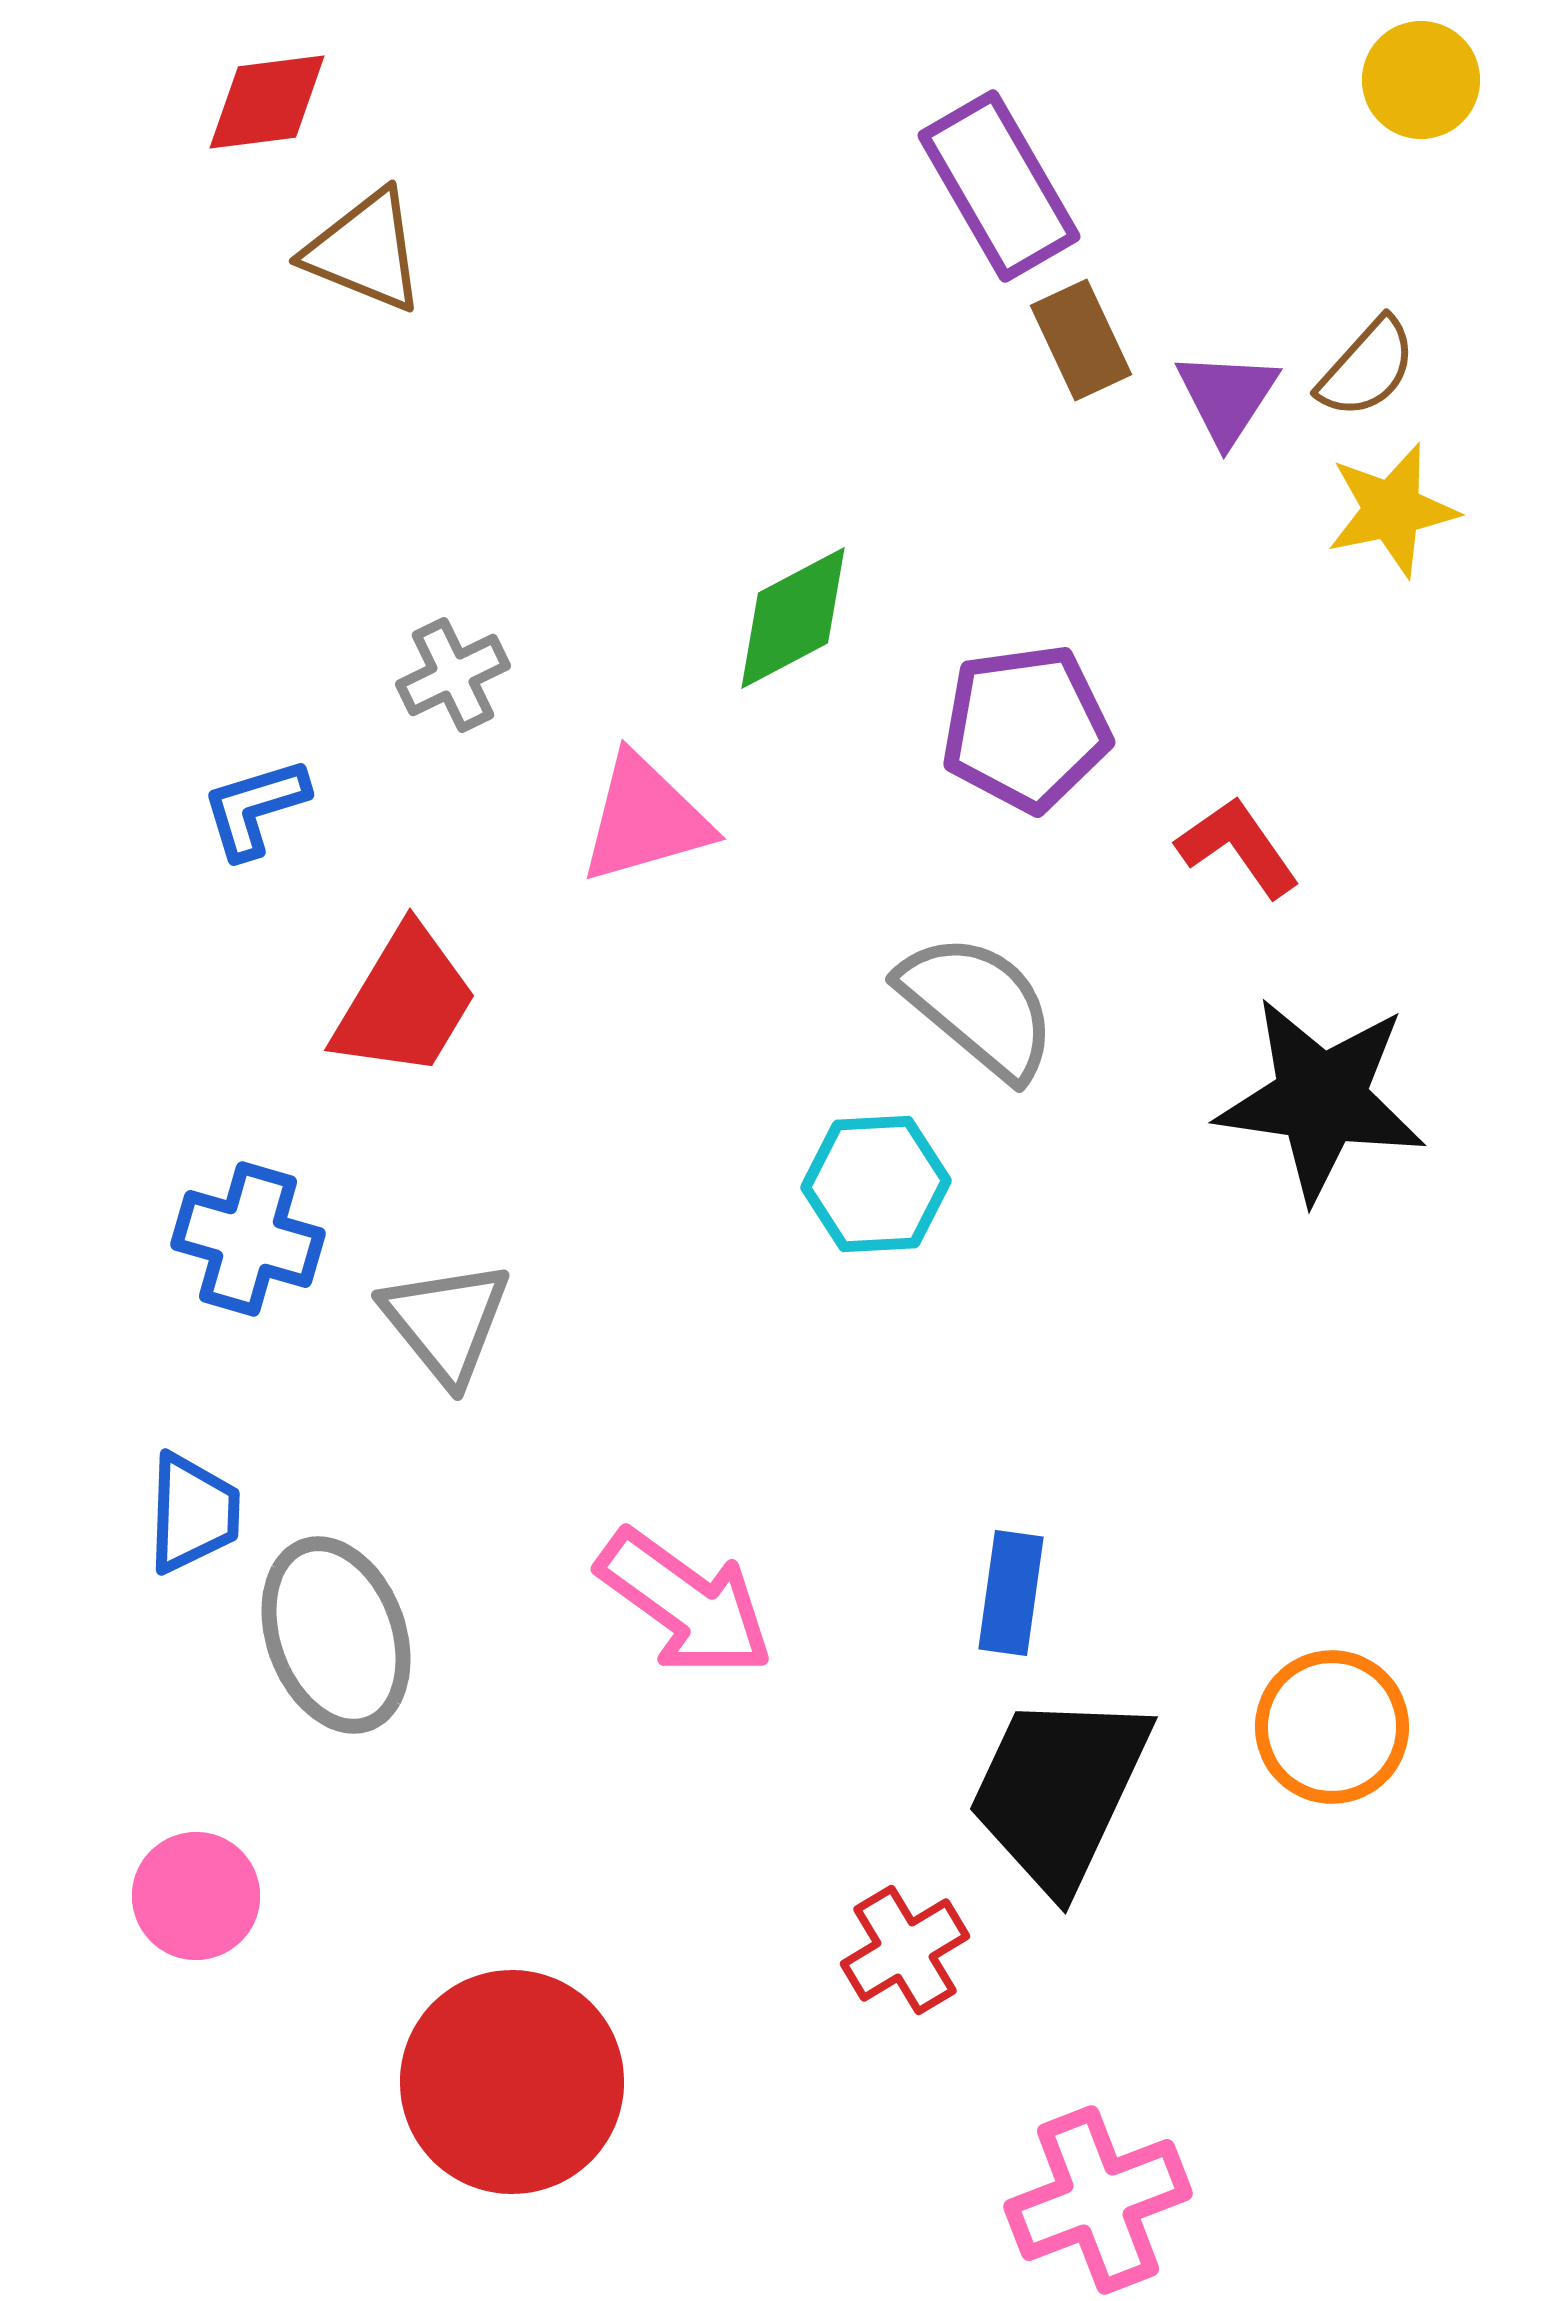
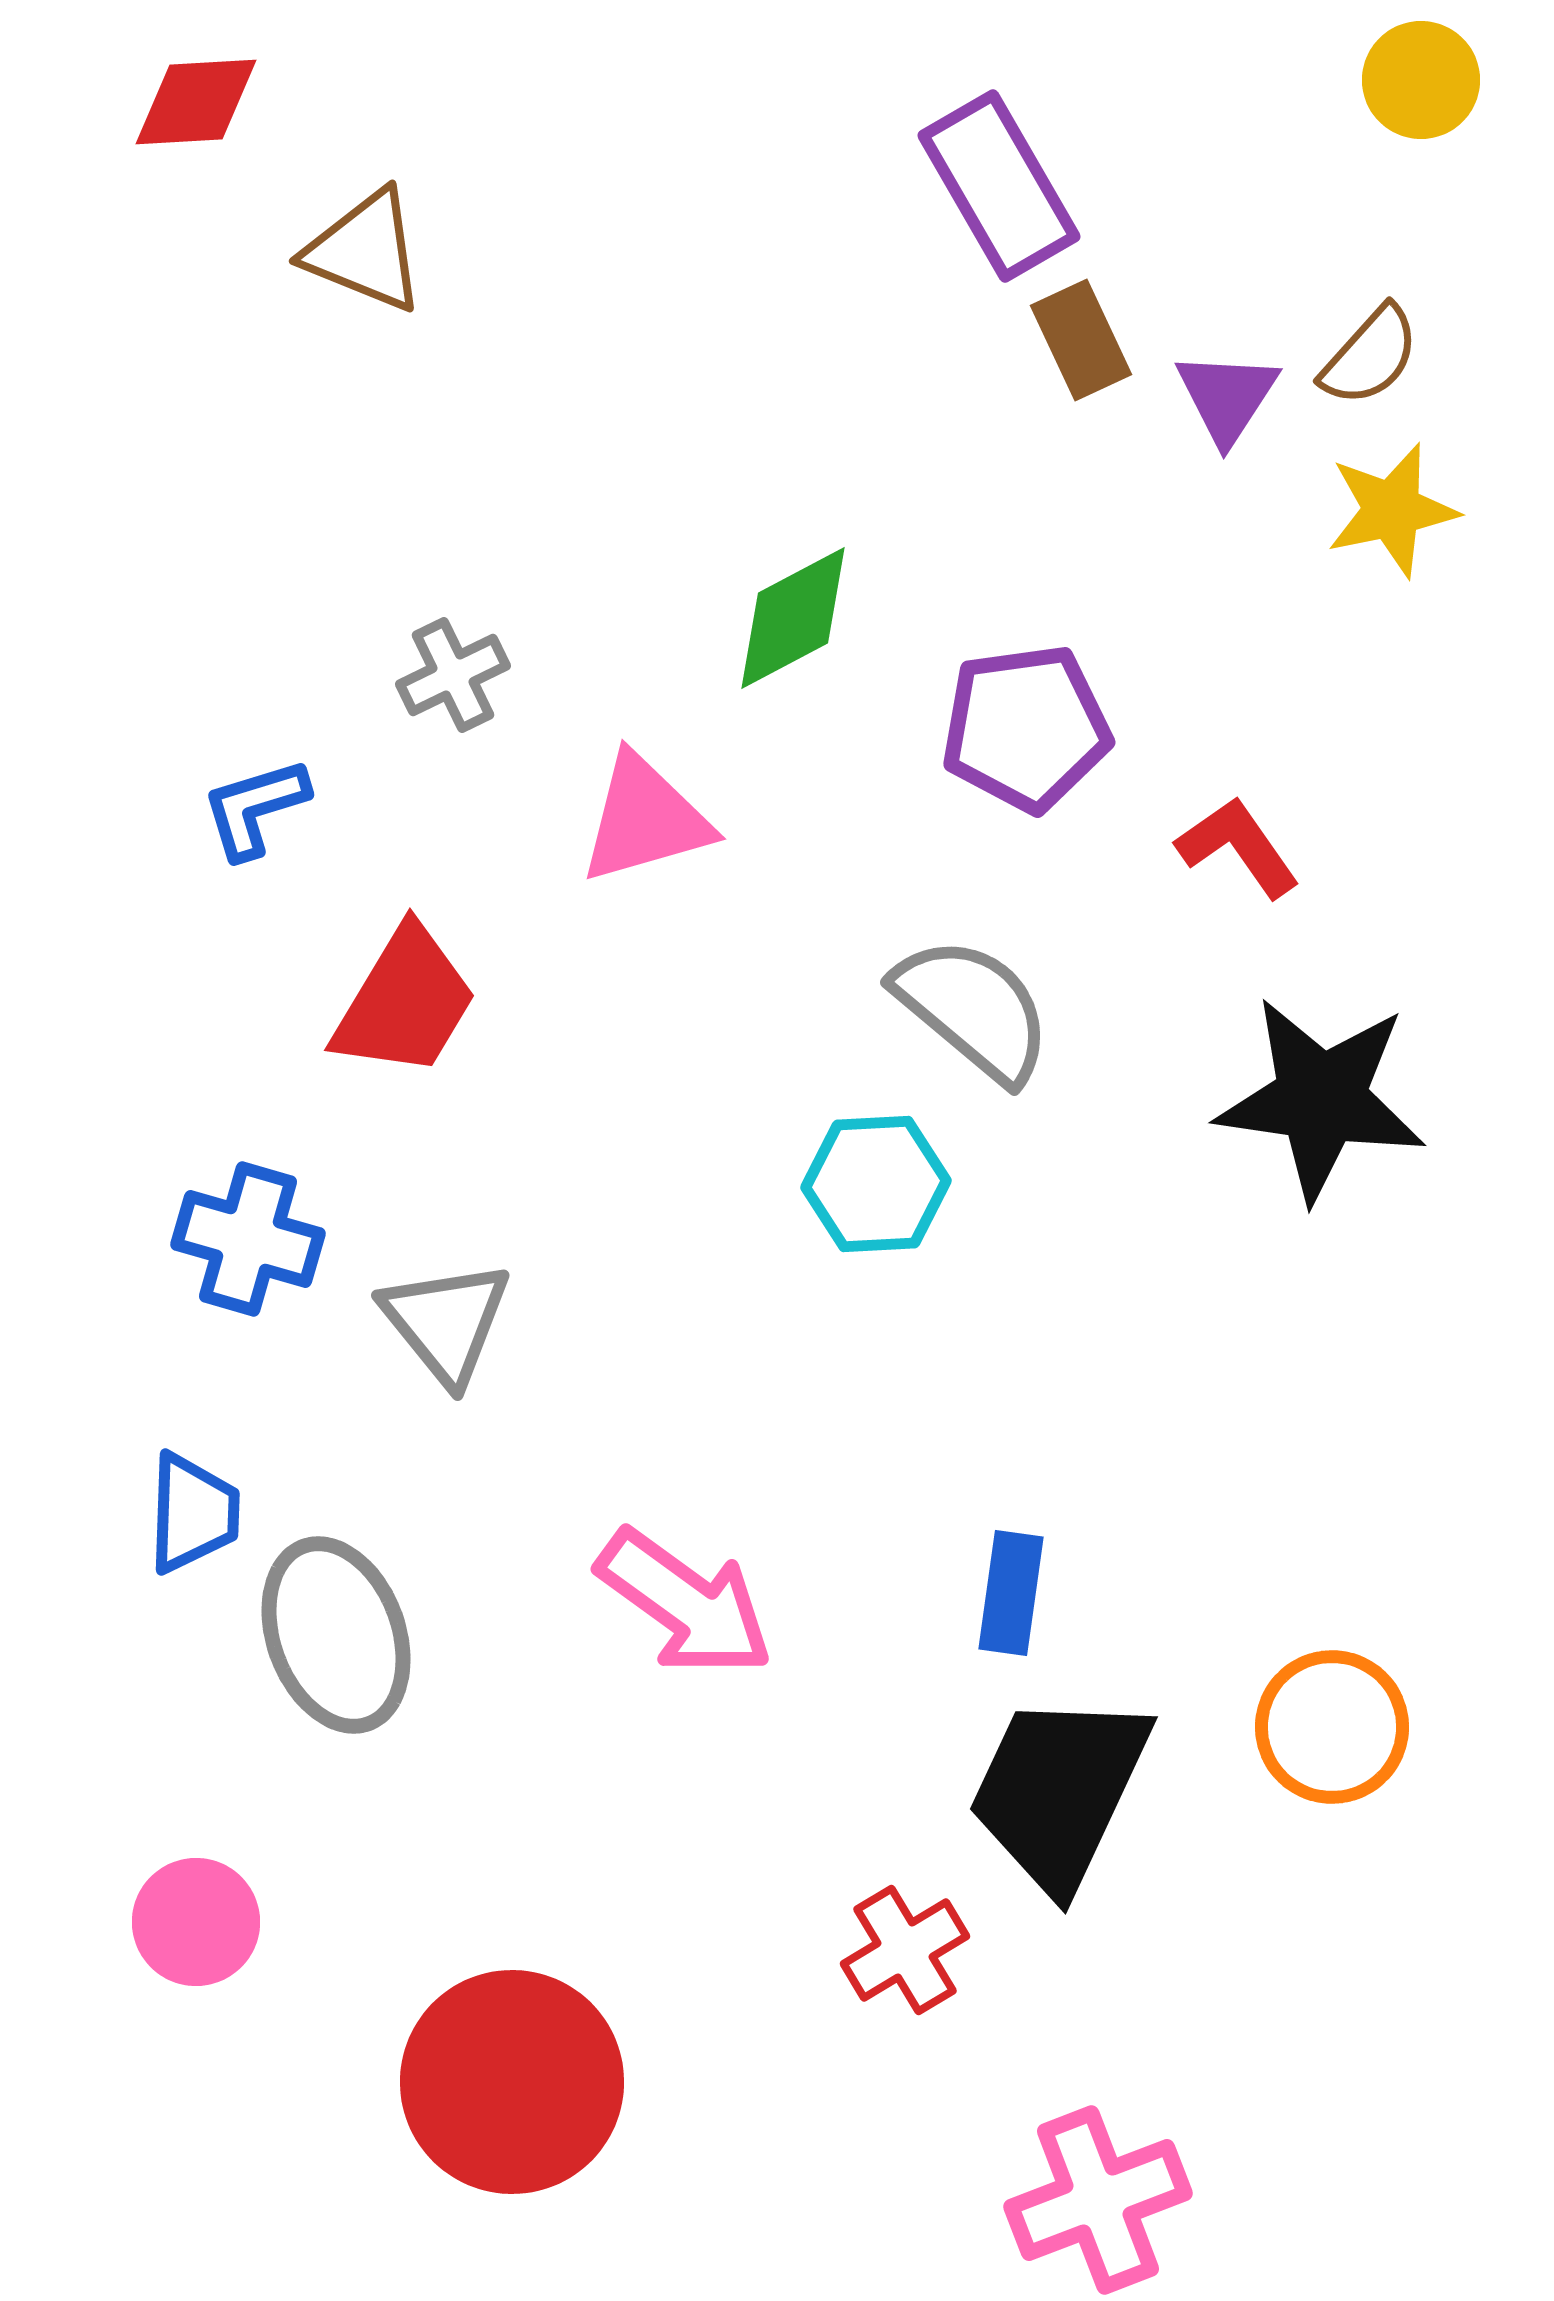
red diamond: moved 71 px left; rotated 4 degrees clockwise
brown semicircle: moved 3 px right, 12 px up
gray semicircle: moved 5 px left, 3 px down
pink circle: moved 26 px down
